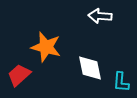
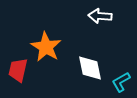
orange star: rotated 16 degrees clockwise
red trapezoid: moved 1 px left, 5 px up; rotated 35 degrees counterclockwise
cyan L-shape: rotated 55 degrees clockwise
